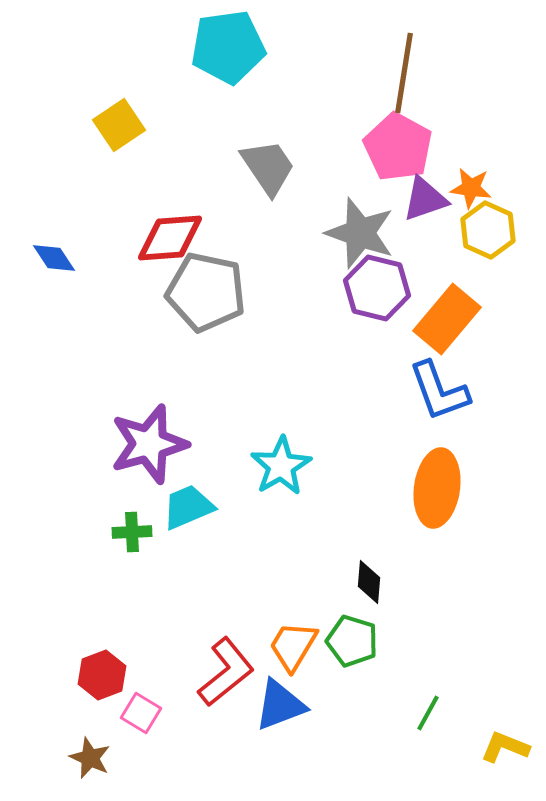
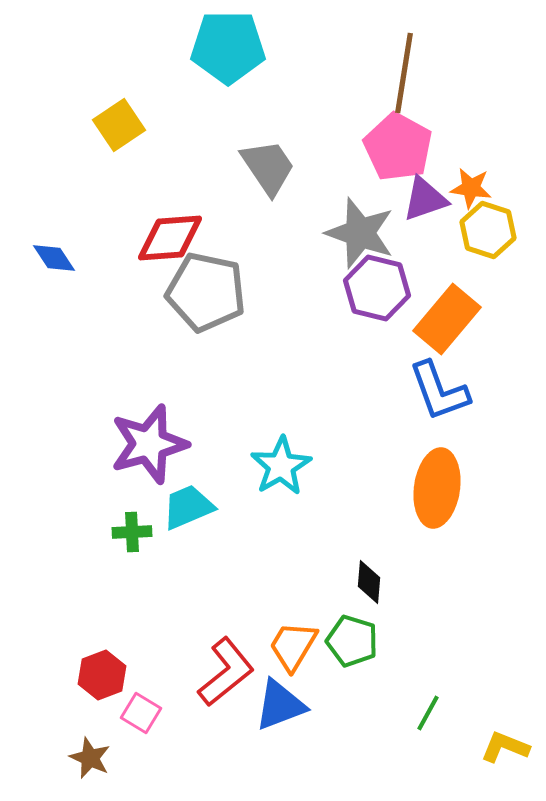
cyan pentagon: rotated 8 degrees clockwise
yellow hexagon: rotated 6 degrees counterclockwise
